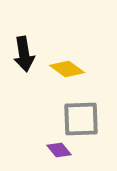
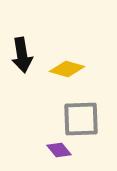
black arrow: moved 2 px left, 1 px down
yellow diamond: rotated 20 degrees counterclockwise
